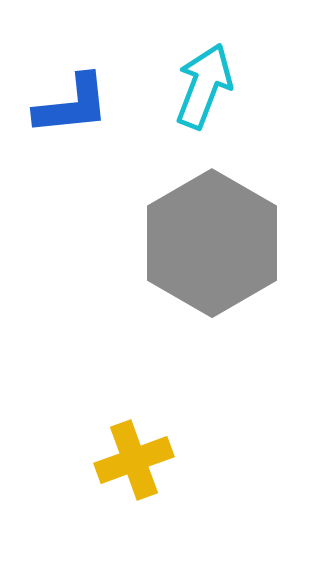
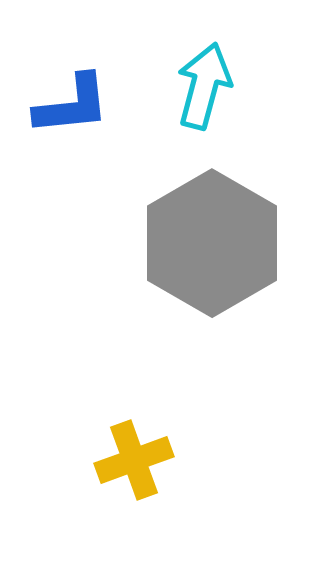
cyan arrow: rotated 6 degrees counterclockwise
